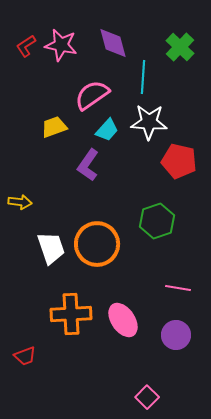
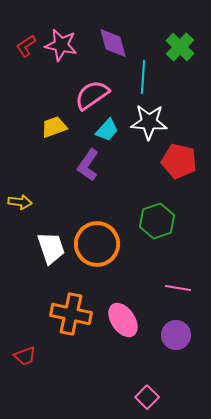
orange cross: rotated 15 degrees clockwise
